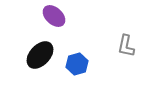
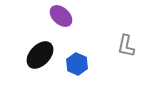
purple ellipse: moved 7 px right
blue hexagon: rotated 20 degrees counterclockwise
